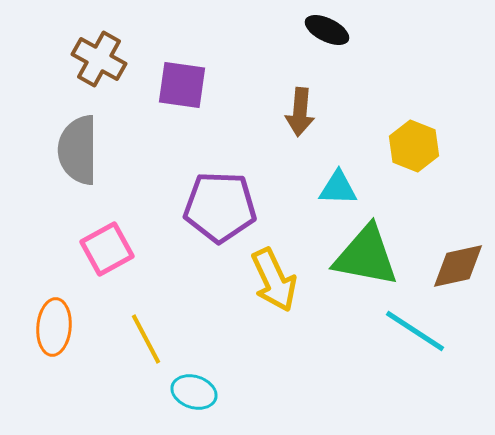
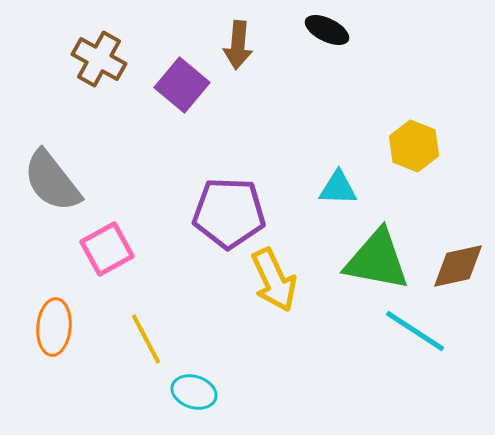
purple square: rotated 32 degrees clockwise
brown arrow: moved 62 px left, 67 px up
gray semicircle: moved 26 px left, 31 px down; rotated 38 degrees counterclockwise
purple pentagon: moved 9 px right, 6 px down
green triangle: moved 11 px right, 4 px down
